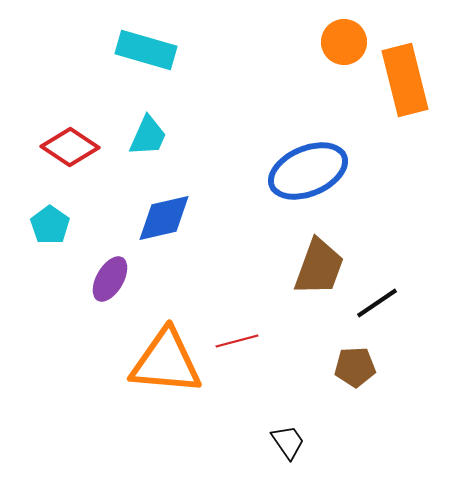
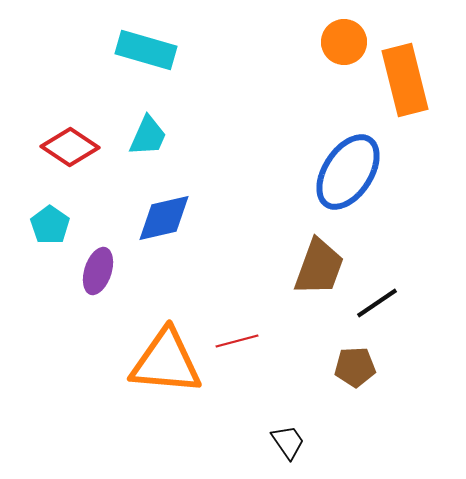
blue ellipse: moved 40 px right, 1 px down; rotated 34 degrees counterclockwise
purple ellipse: moved 12 px left, 8 px up; rotated 12 degrees counterclockwise
